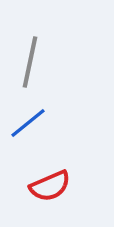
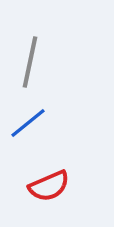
red semicircle: moved 1 px left
